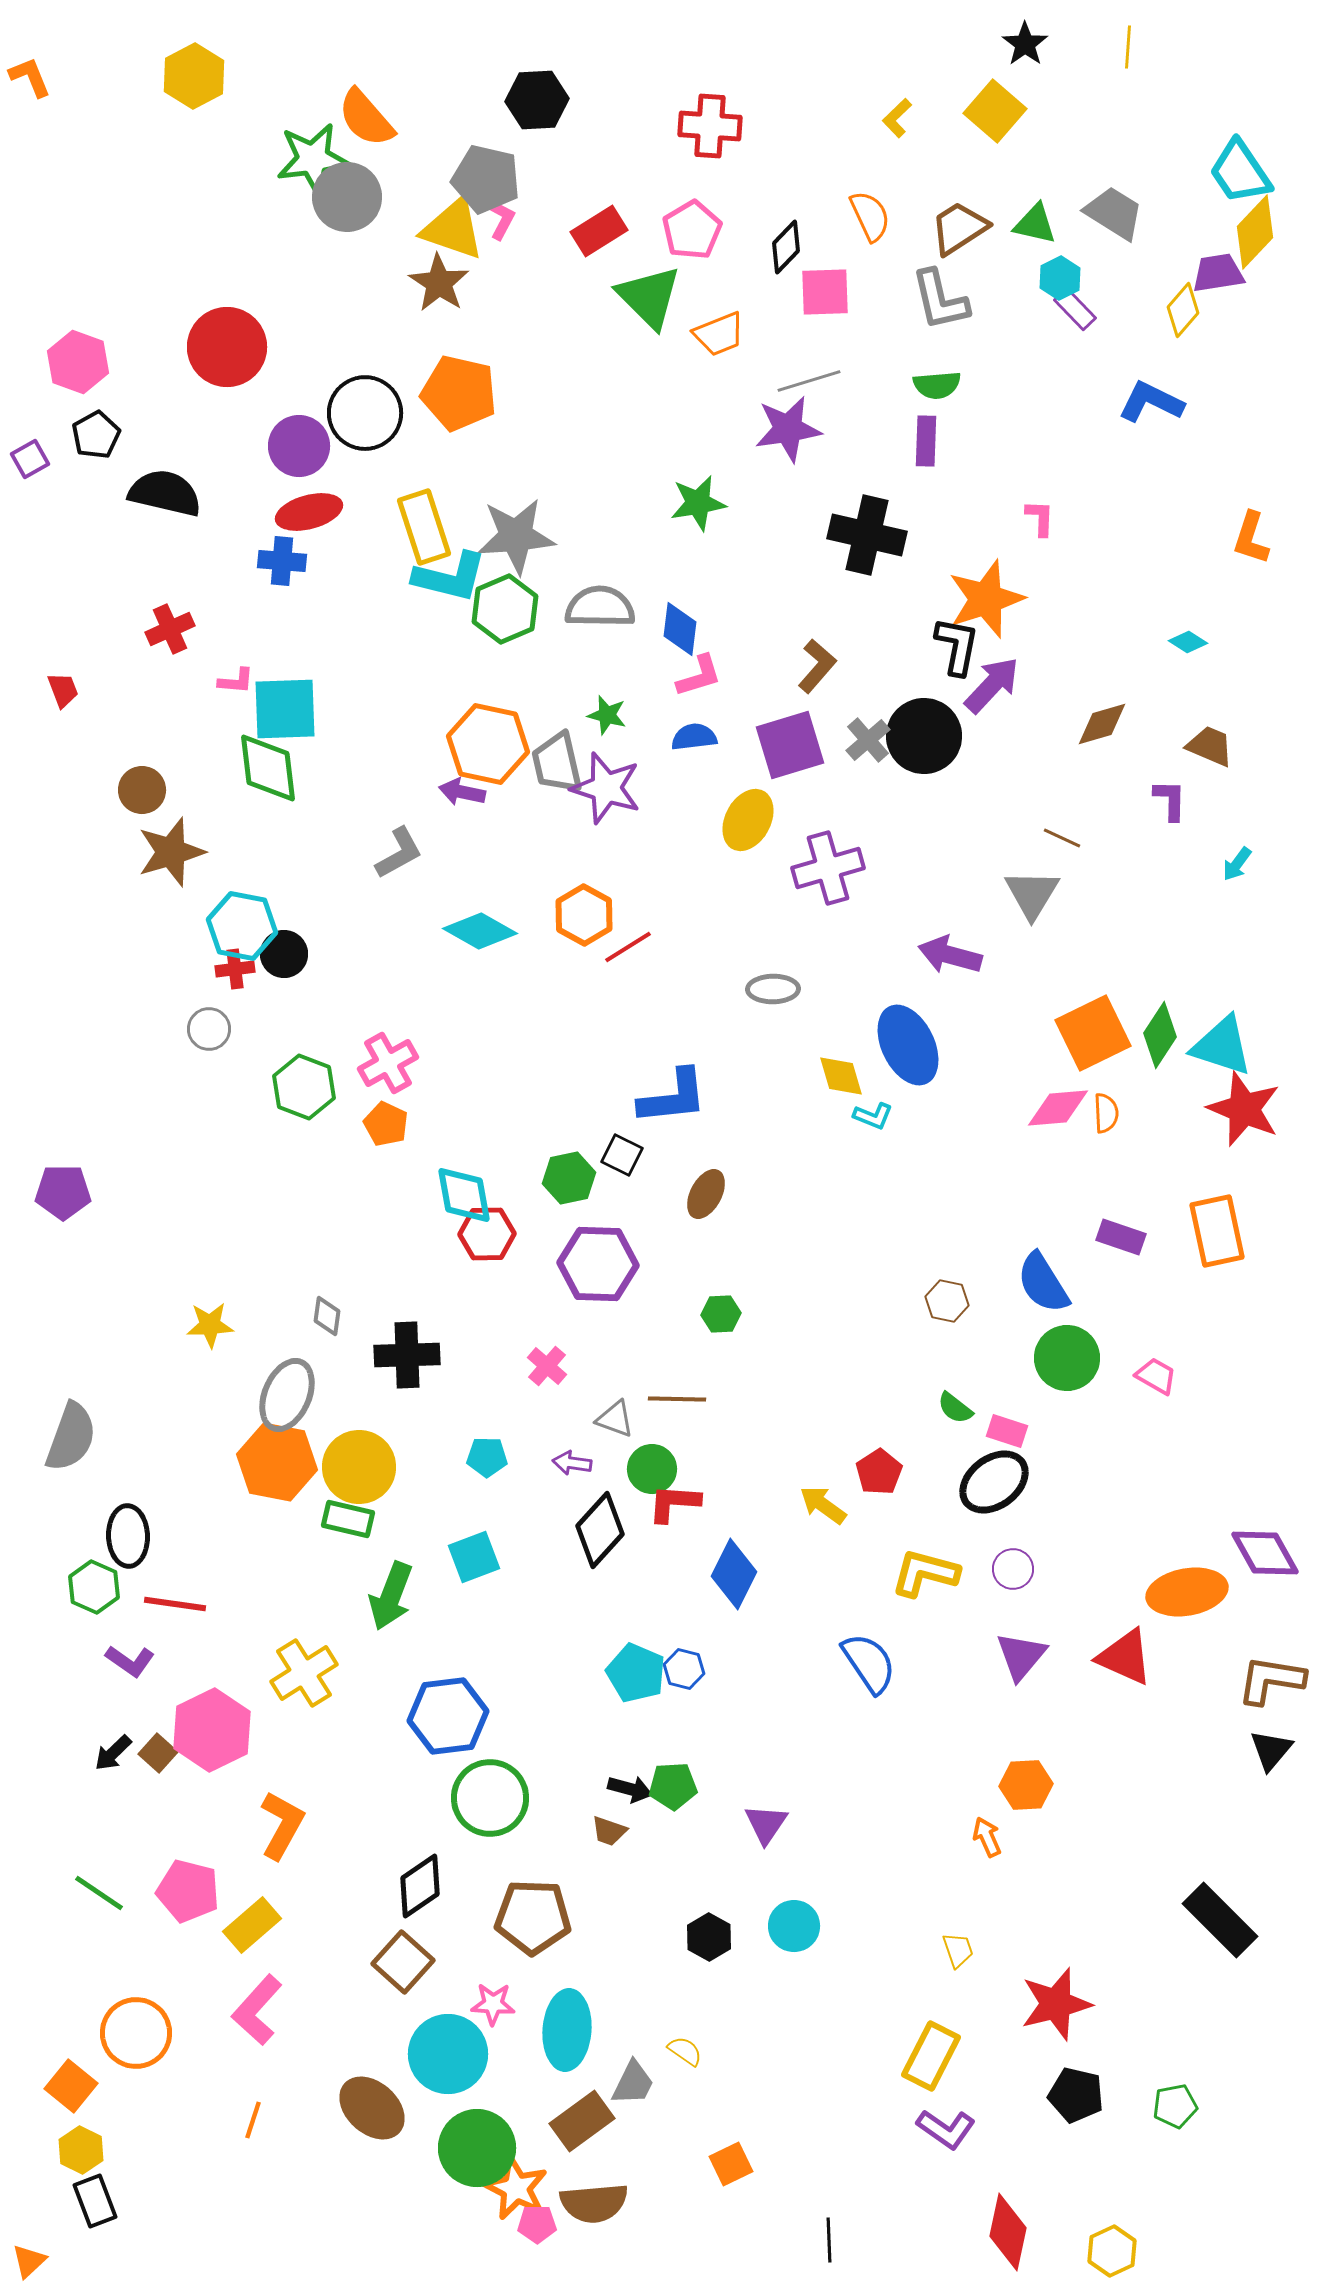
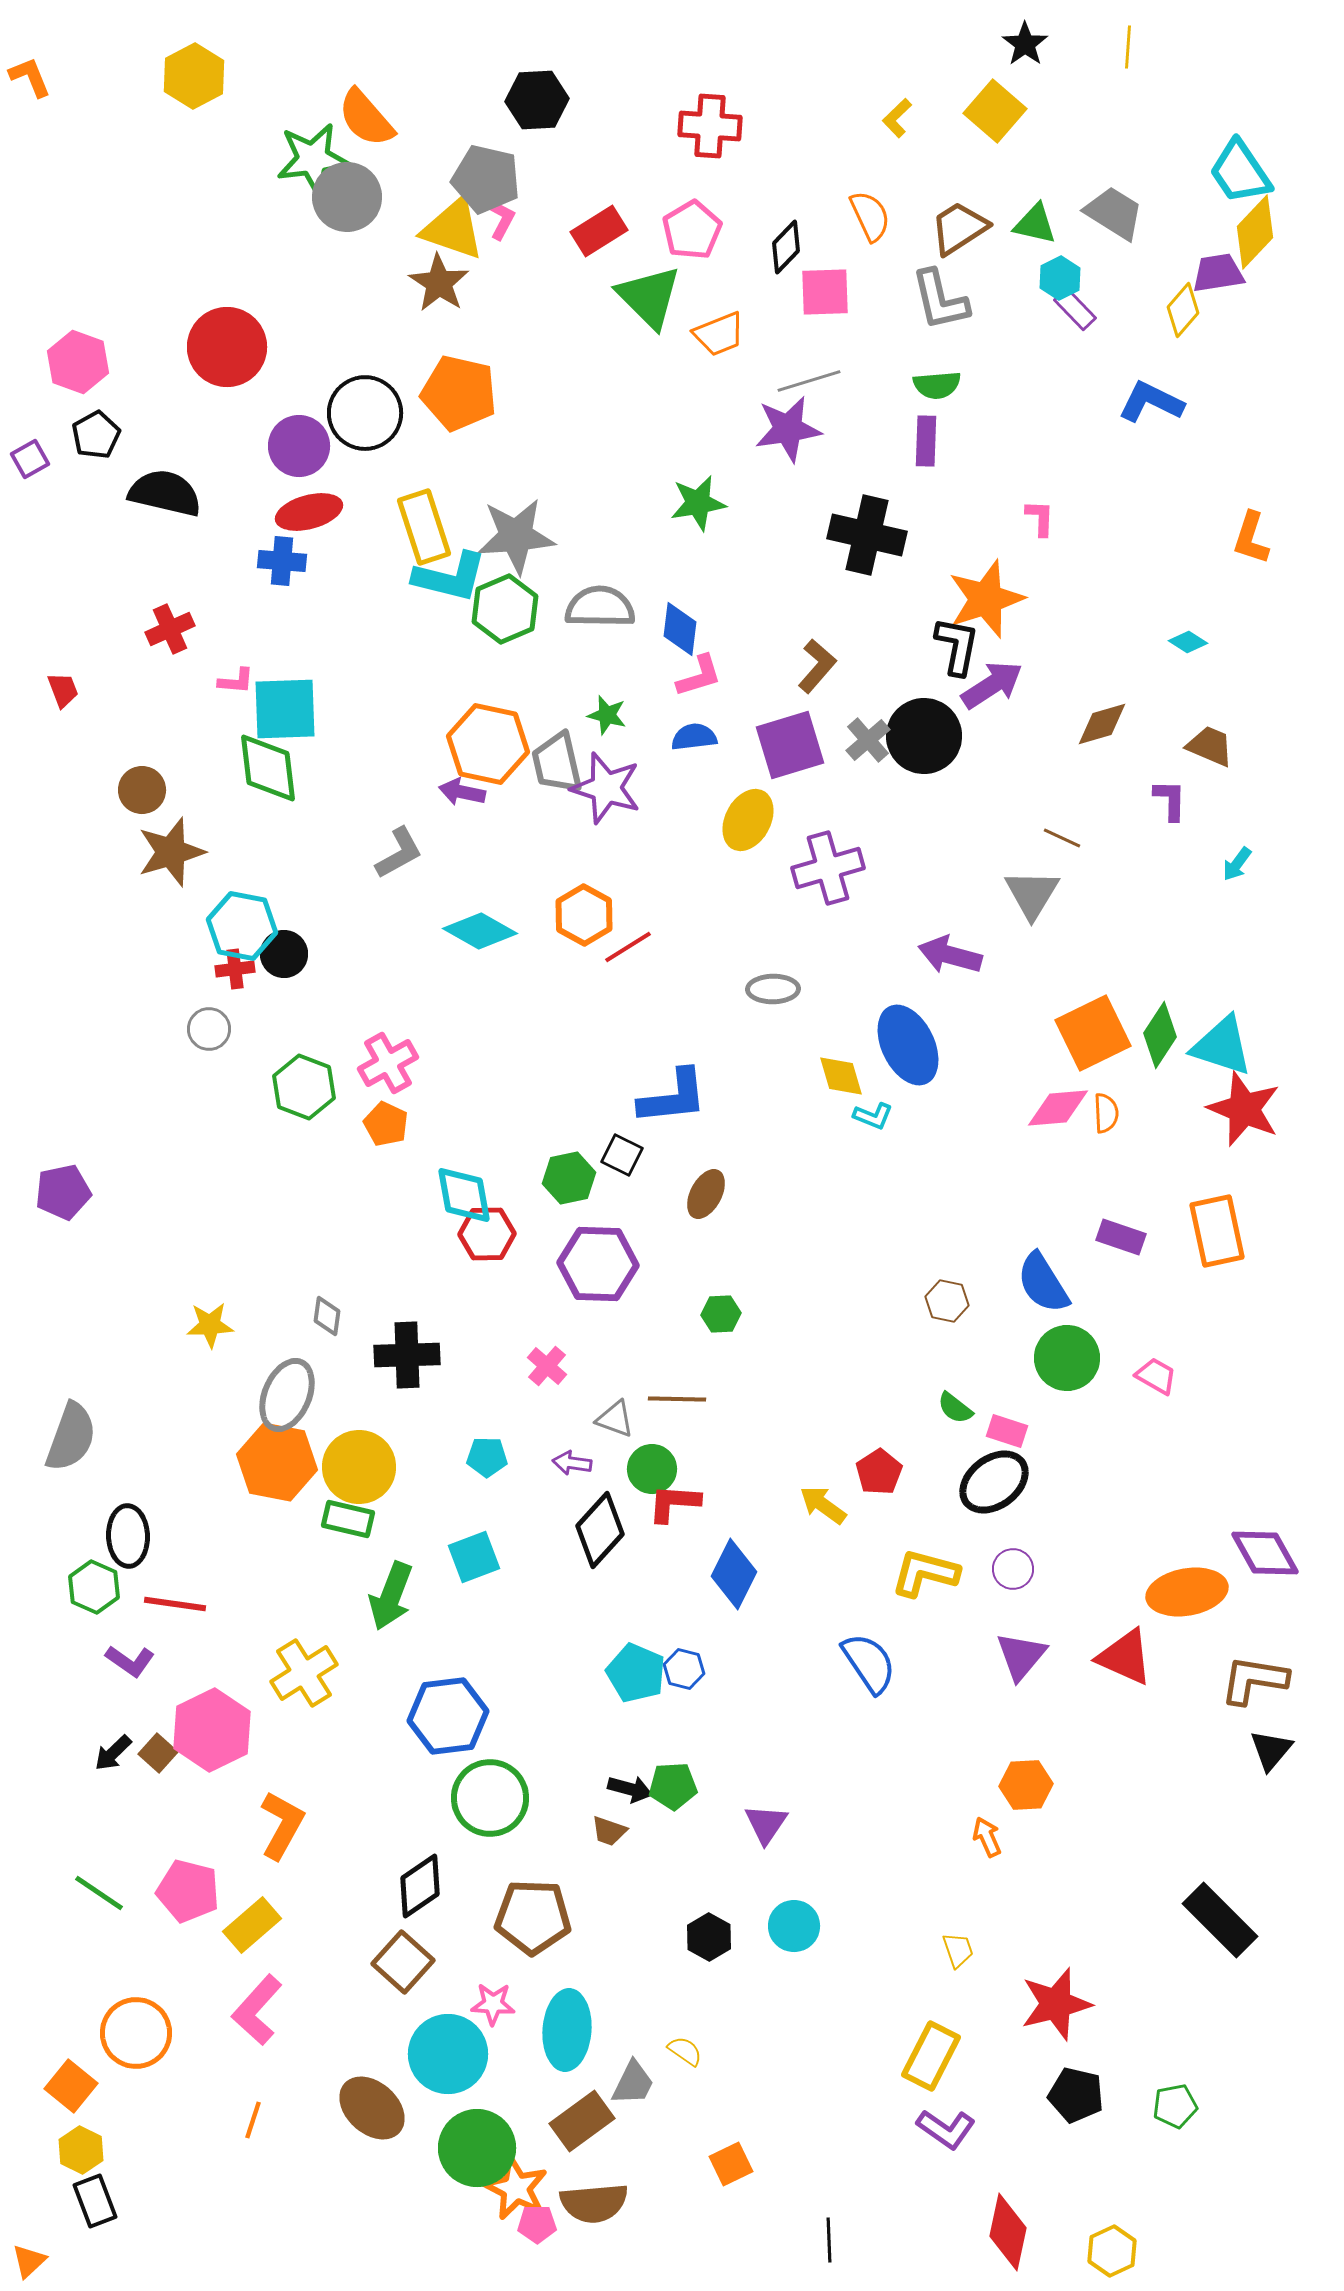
purple arrow at (992, 685): rotated 14 degrees clockwise
purple pentagon at (63, 1192): rotated 12 degrees counterclockwise
brown L-shape at (1271, 1680): moved 17 px left
